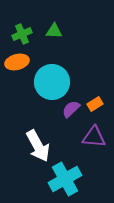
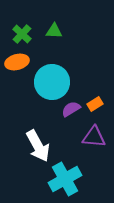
green cross: rotated 24 degrees counterclockwise
purple semicircle: rotated 12 degrees clockwise
